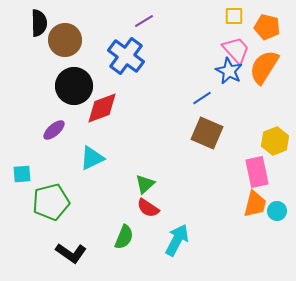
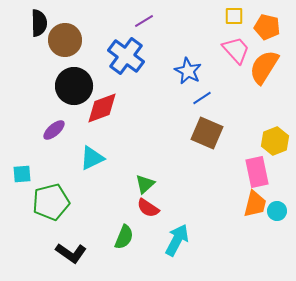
blue star: moved 41 px left
